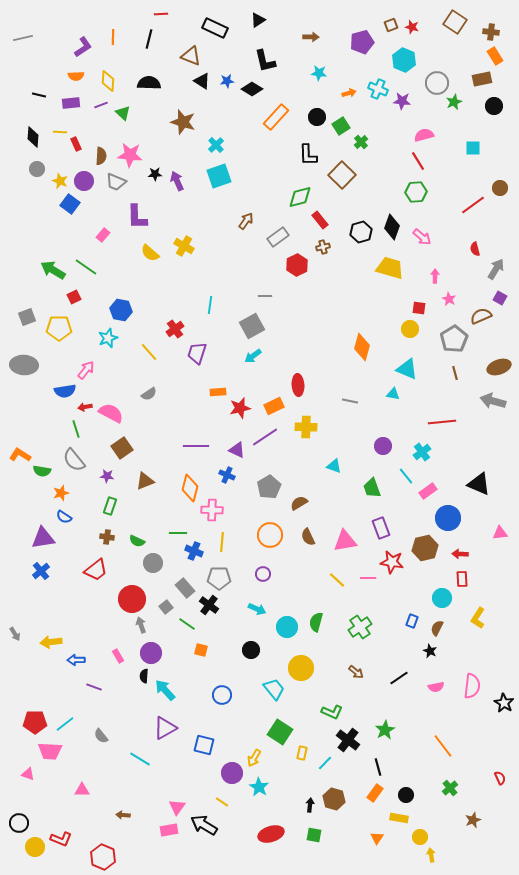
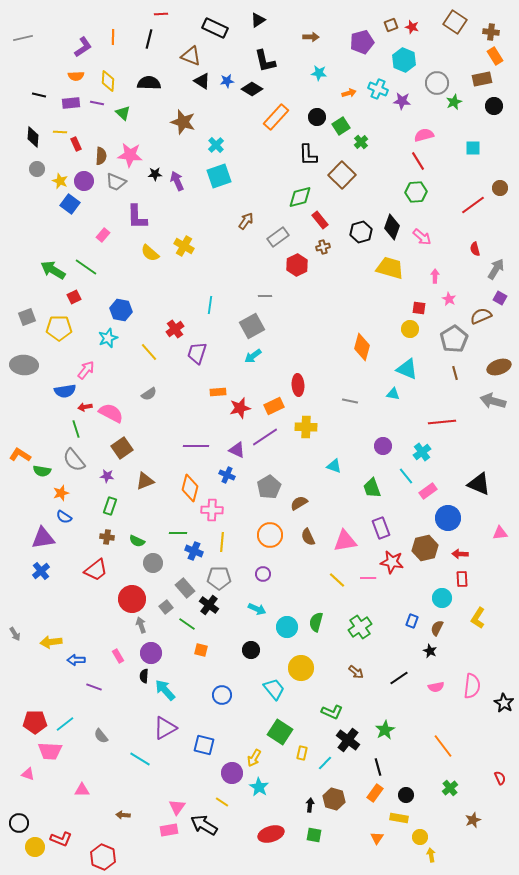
purple line at (101, 105): moved 4 px left, 2 px up; rotated 32 degrees clockwise
